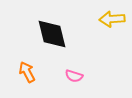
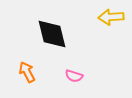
yellow arrow: moved 1 px left, 2 px up
